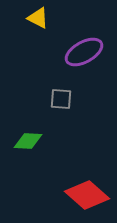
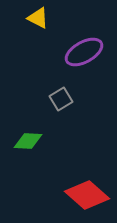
gray square: rotated 35 degrees counterclockwise
